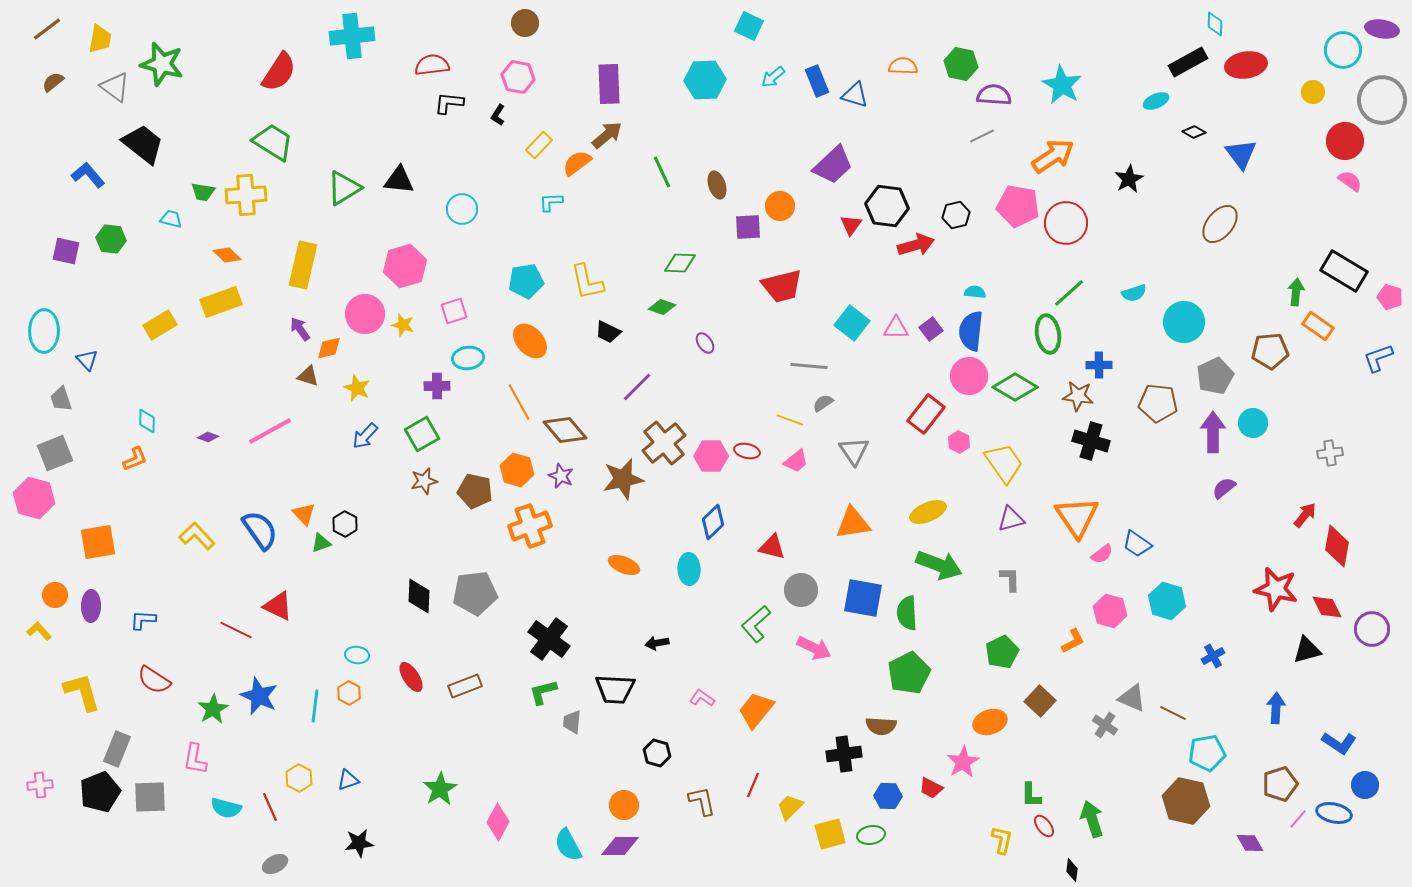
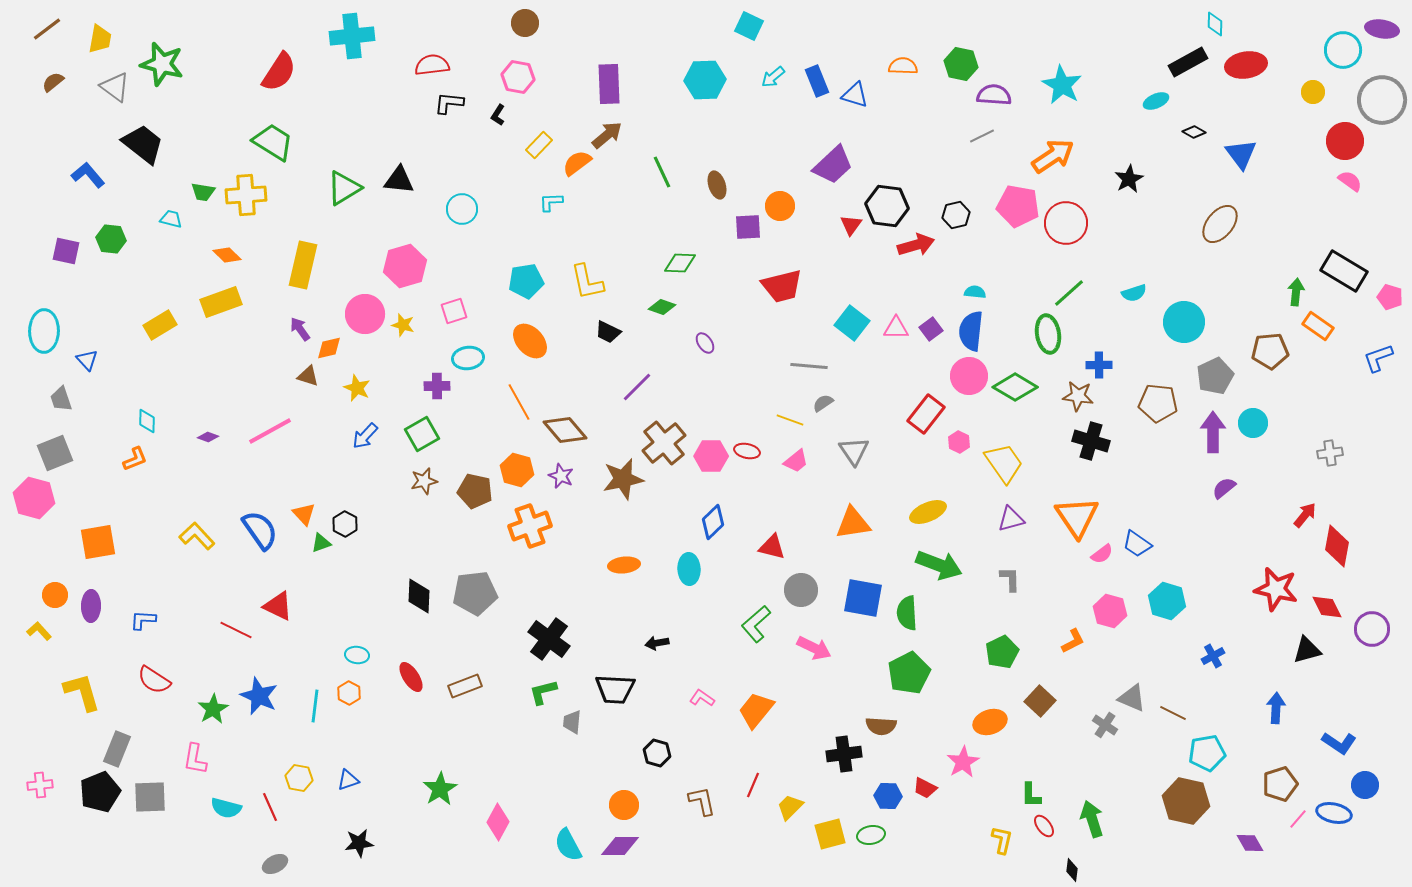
orange ellipse at (624, 565): rotated 28 degrees counterclockwise
yellow hexagon at (299, 778): rotated 16 degrees counterclockwise
red trapezoid at (931, 788): moved 6 px left
